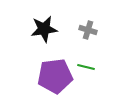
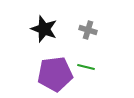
black star: rotated 28 degrees clockwise
purple pentagon: moved 2 px up
